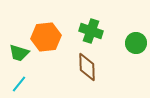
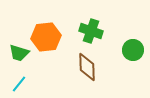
green circle: moved 3 px left, 7 px down
